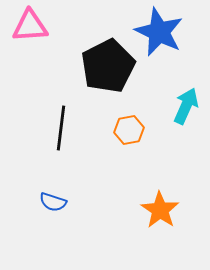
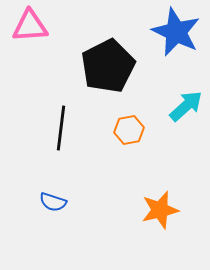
blue star: moved 17 px right
cyan arrow: rotated 24 degrees clockwise
orange star: rotated 24 degrees clockwise
